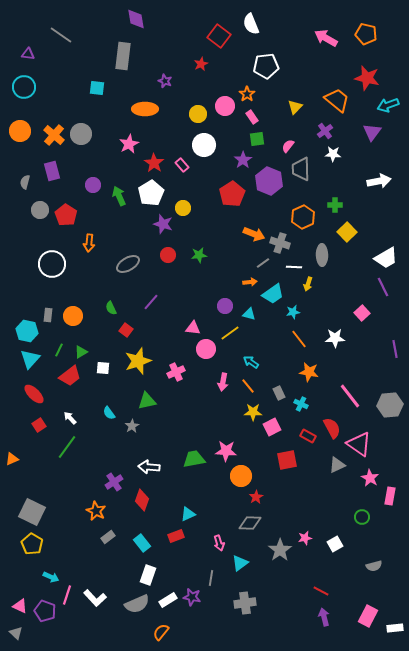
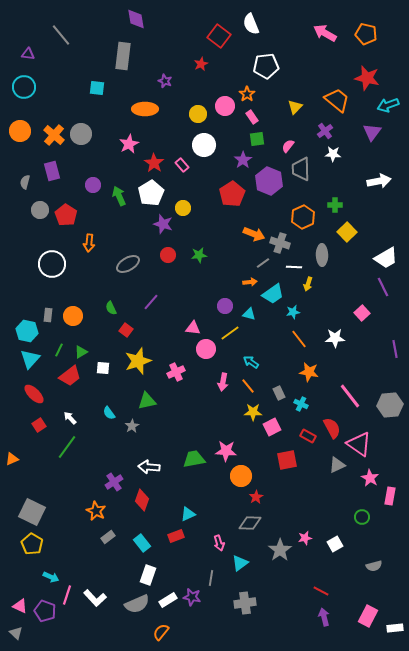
gray line at (61, 35): rotated 15 degrees clockwise
pink arrow at (326, 38): moved 1 px left, 5 px up
